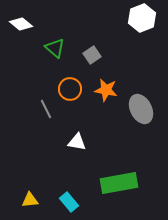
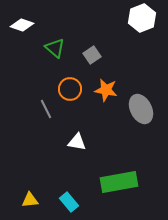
white diamond: moved 1 px right, 1 px down; rotated 20 degrees counterclockwise
green rectangle: moved 1 px up
